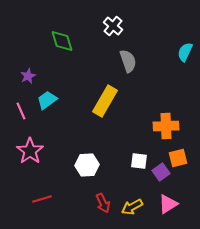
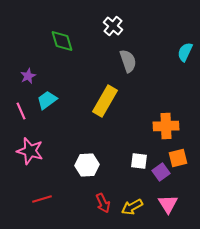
pink star: rotated 20 degrees counterclockwise
pink triangle: rotated 30 degrees counterclockwise
